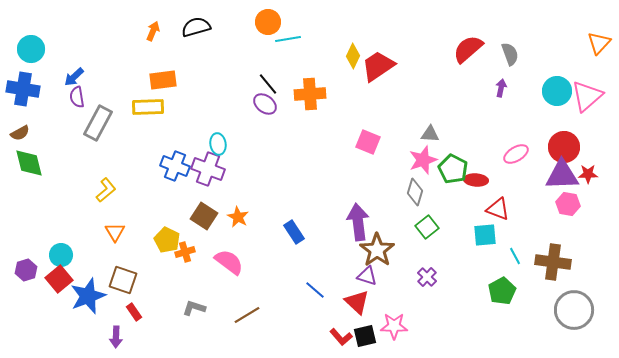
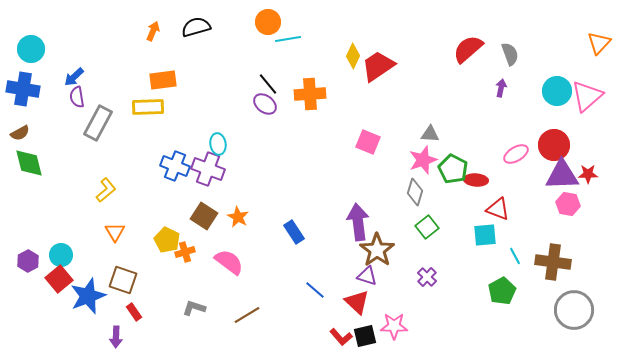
red circle at (564, 147): moved 10 px left, 2 px up
purple hexagon at (26, 270): moved 2 px right, 9 px up; rotated 10 degrees counterclockwise
